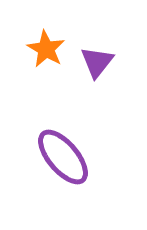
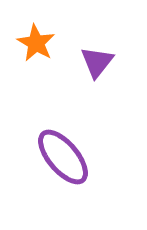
orange star: moved 10 px left, 6 px up
